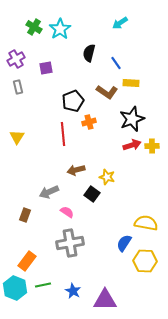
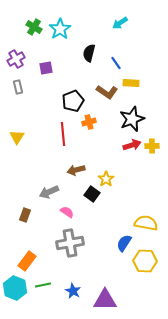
yellow star: moved 1 px left, 2 px down; rotated 21 degrees clockwise
